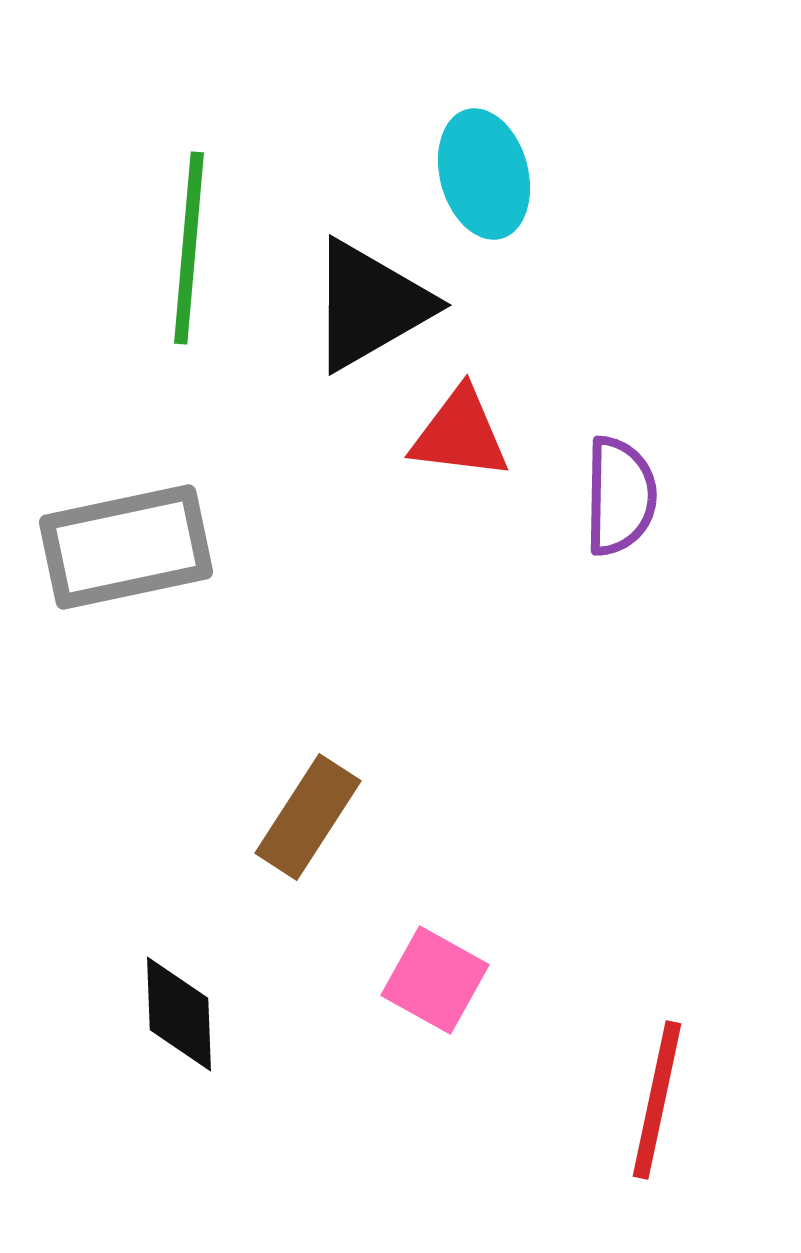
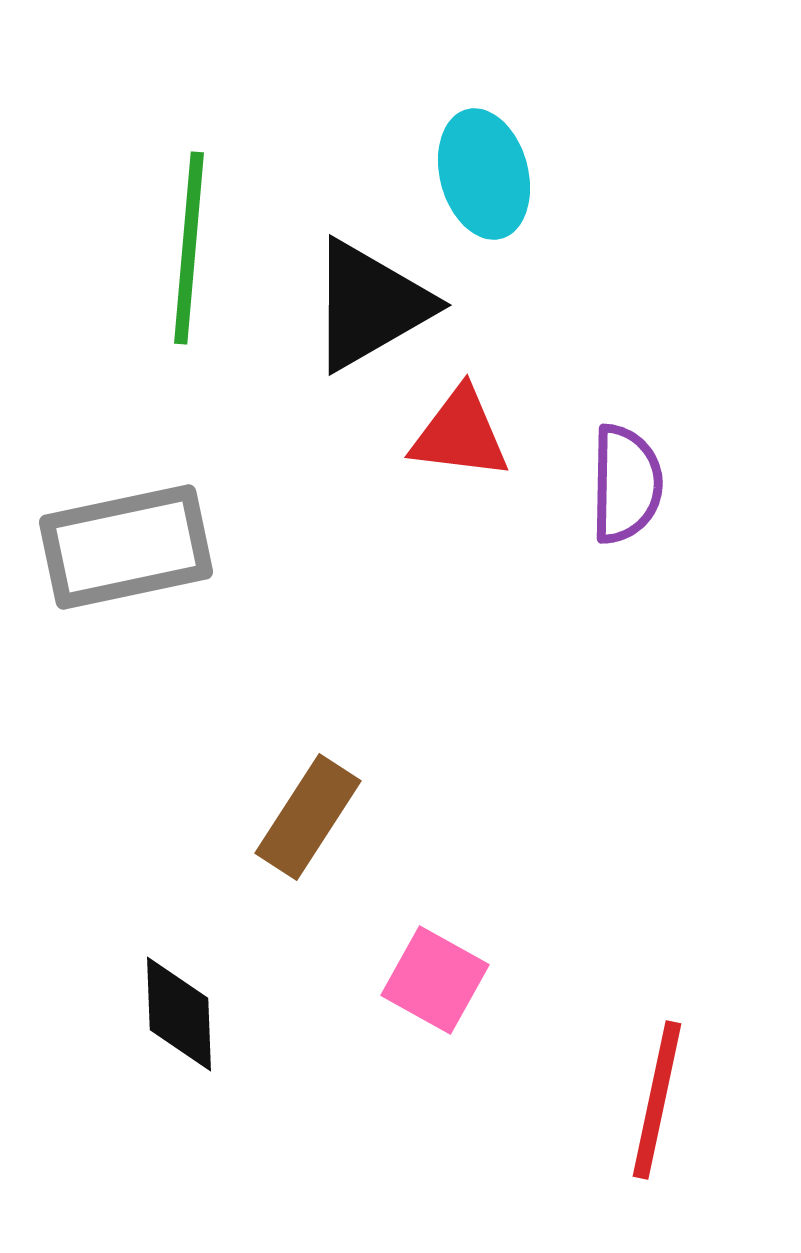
purple semicircle: moved 6 px right, 12 px up
